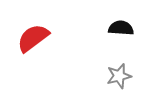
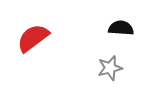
gray star: moved 9 px left, 8 px up
